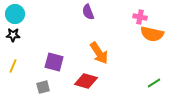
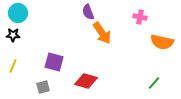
cyan circle: moved 3 px right, 1 px up
orange semicircle: moved 10 px right, 8 px down
orange arrow: moved 3 px right, 20 px up
green line: rotated 16 degrees counterclockwise
